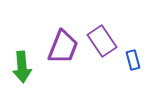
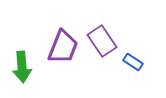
blue rectangle: moved 2 px down; rotated 42 degrees counterclockwise
